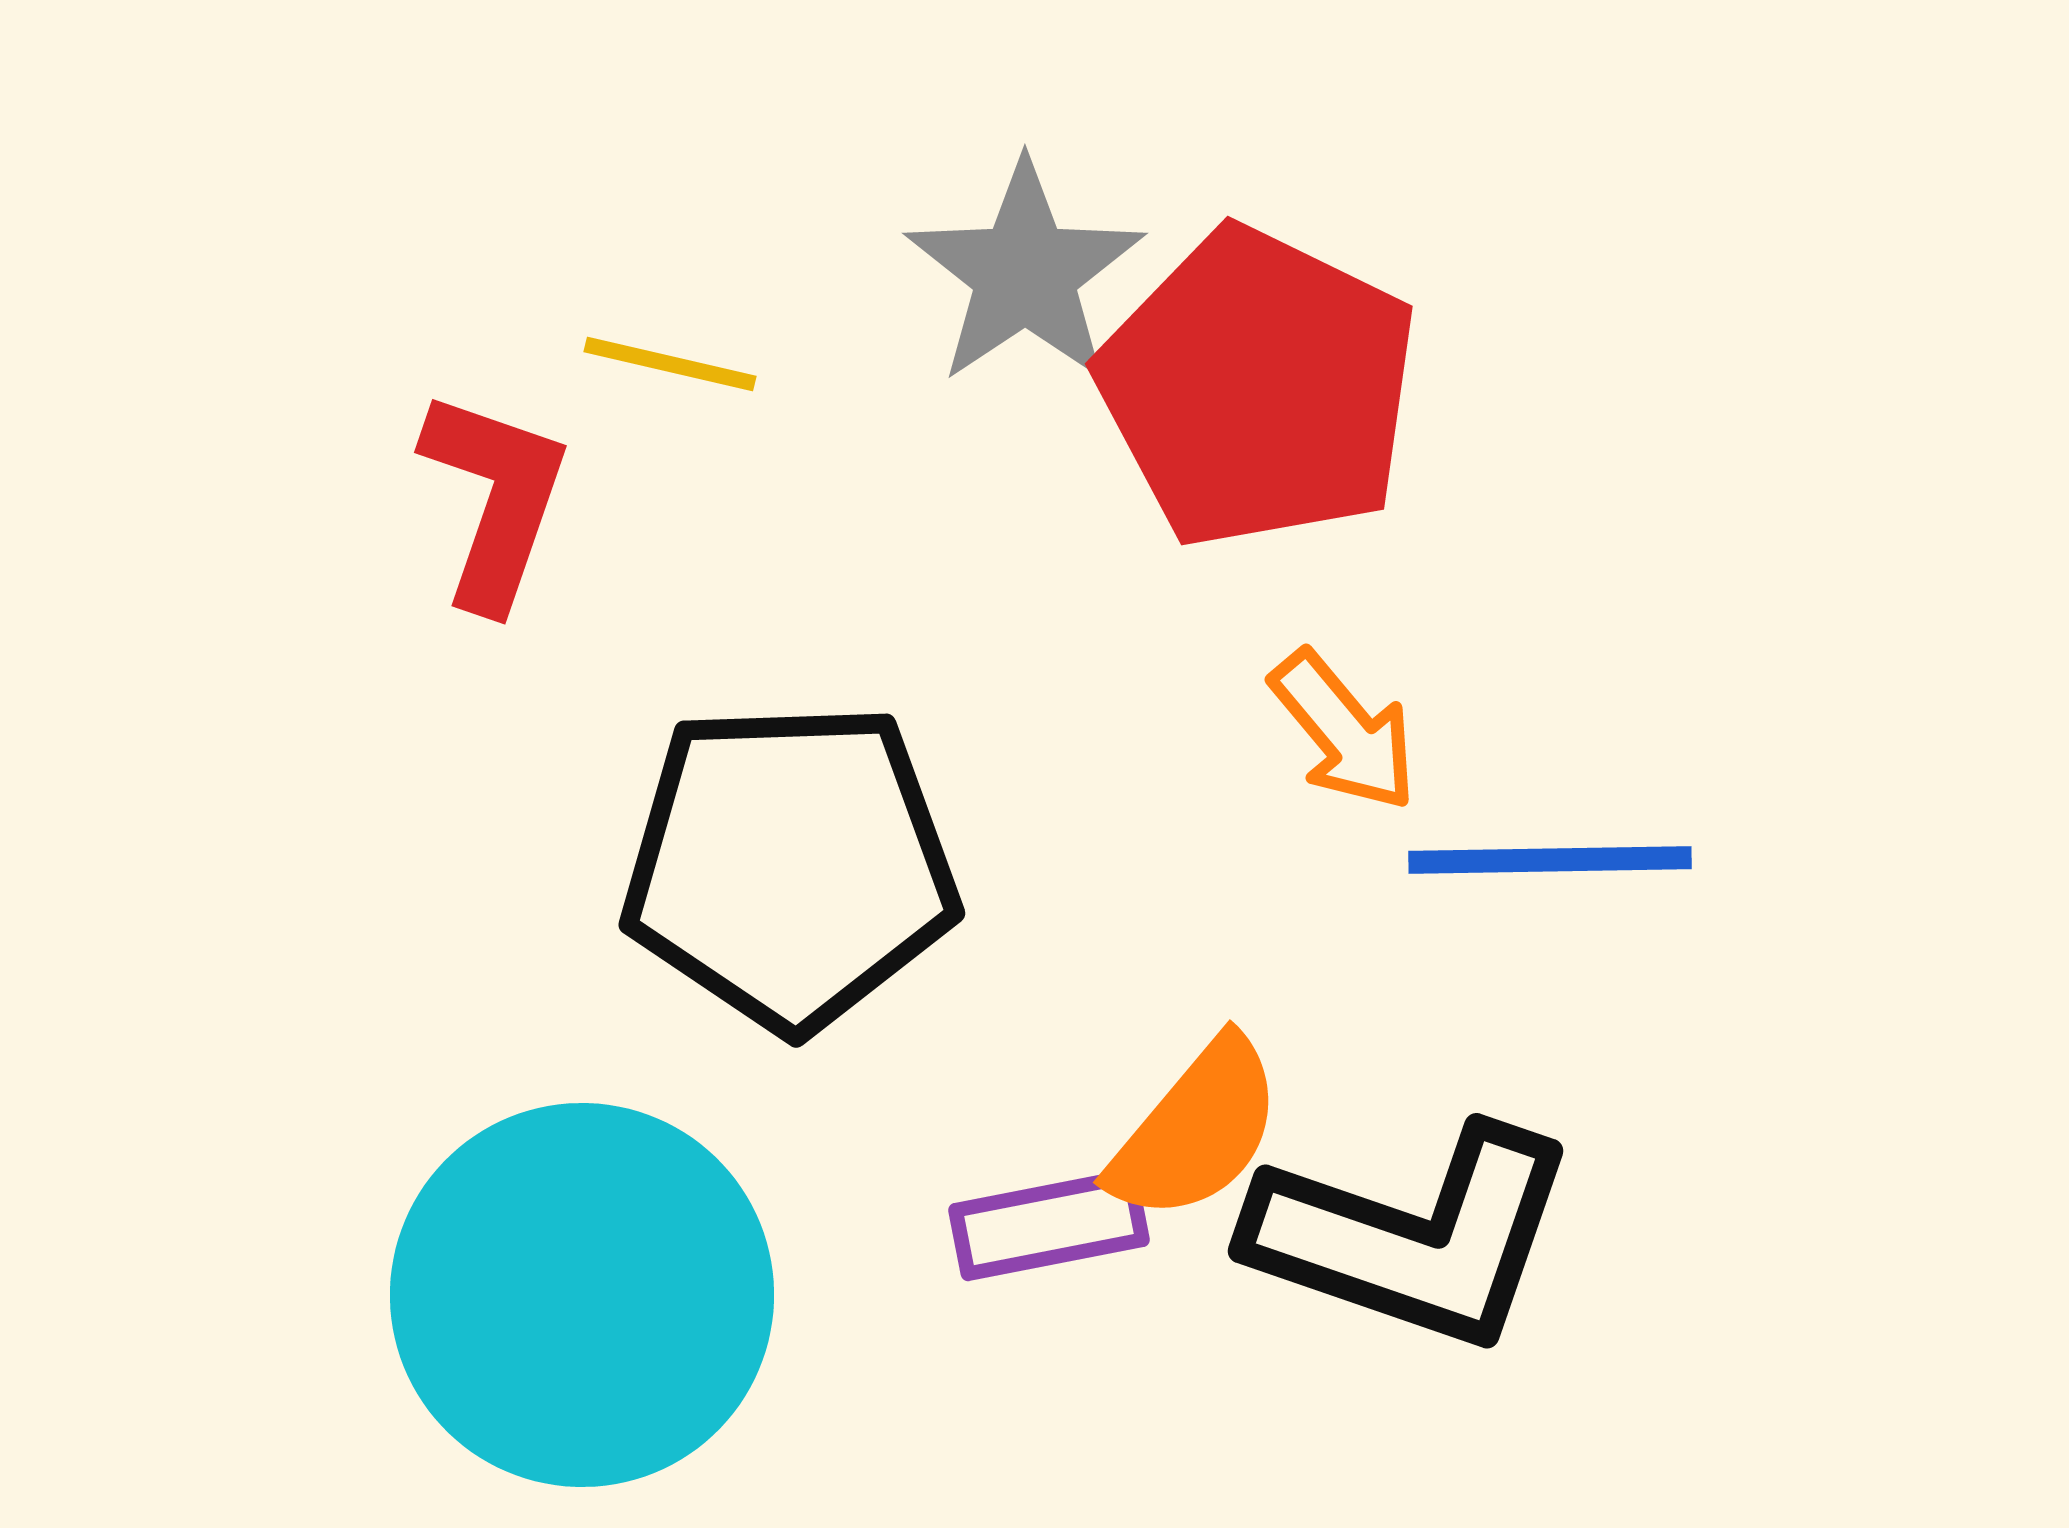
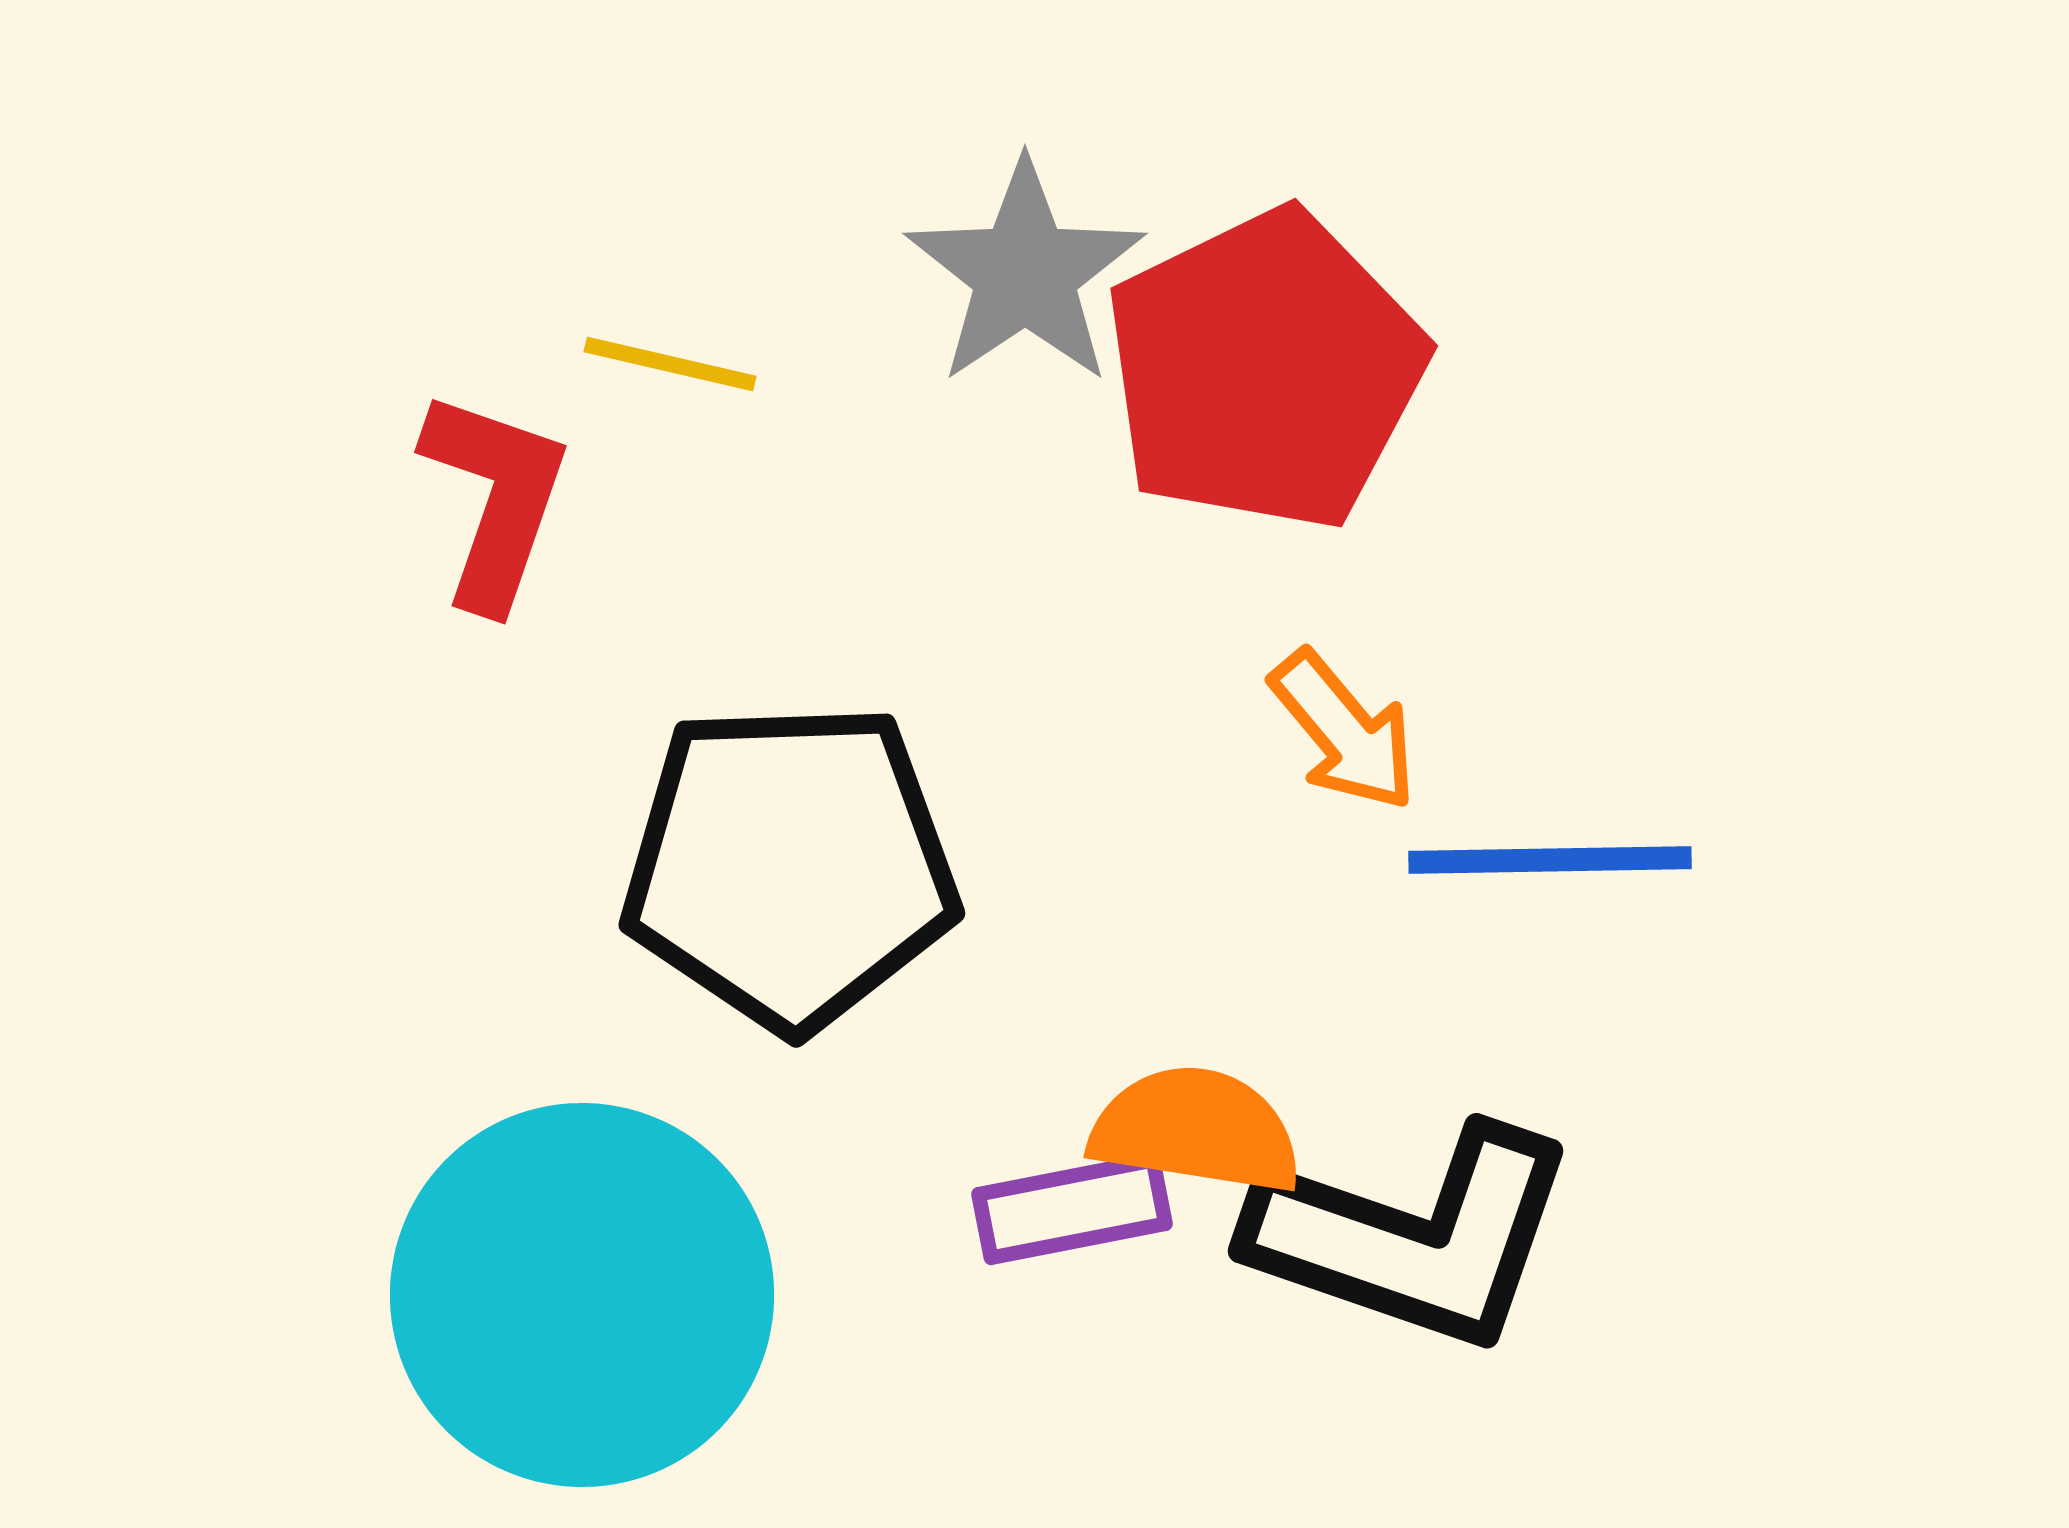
red pentagon: moved 7 px right, 18 px up; rotated 20 degrees clockwise
orange semicircle: rotated 121 degrees counterclockwise
purple rectangle: moved 23 px right, 16 px up
